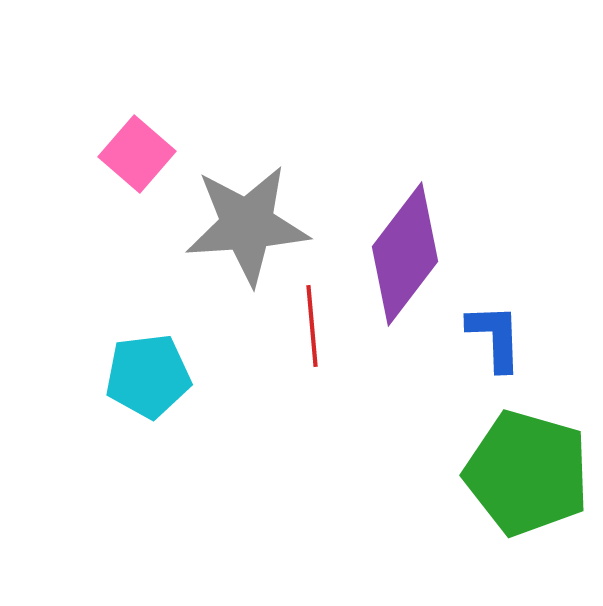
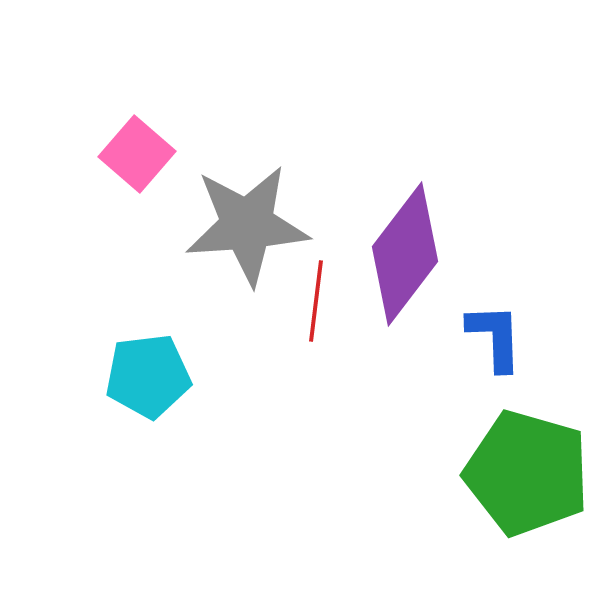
red line: moved 4 px right, 25 px up; rotated 12 degrees clockwise
